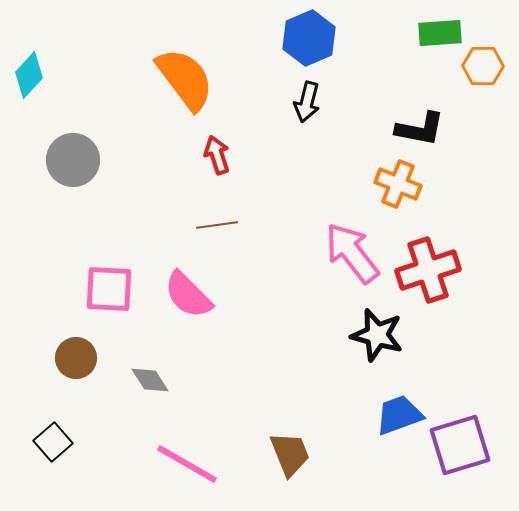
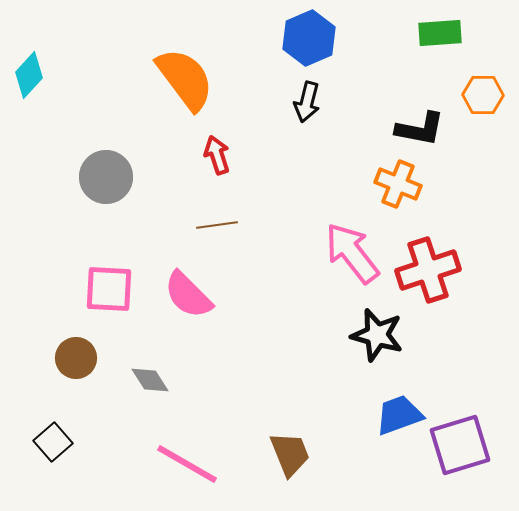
orange hexagon: moved 29 px down
gray circle: moved 33 px right, 17 px down
